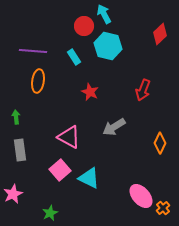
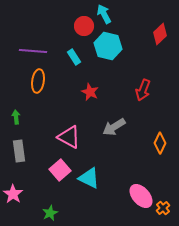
gray rectangle: moved 1 px left, 1 px down
pink star: rotated 12 degrees counterclockwise
